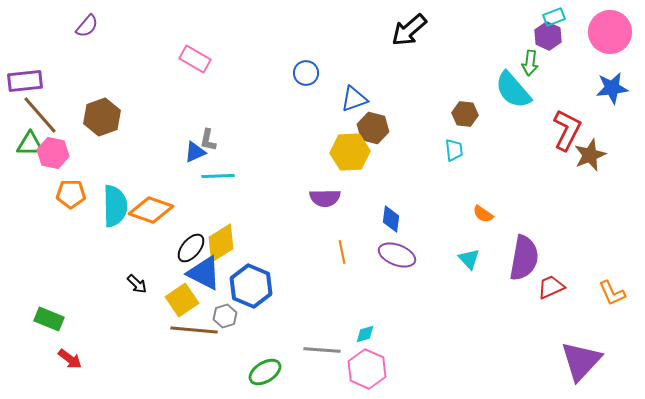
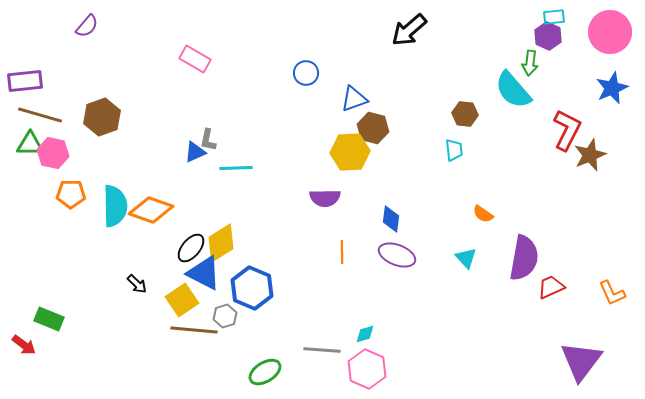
cyan rectangle at (554, 17): rotated 15 degrees clockwise
blue star at (612, 88): rotated 16 degrees counterclockwise
brown line at (40, 115): rotated 33 degrees counterclockwise
cyan line at (218, 176): moved 18 px right, 8 px up
orange line at (342, 252): rotated 10 degrees clockwise
cyan triangle at (469, 259): moved 3 px left, 1 px up
blue hexagon at (251, 286): moved 1 px right, 2 px down
red arrow at (70, 359): moved 46 px left, 14 px up
purple triangle at (581, 361): rotated 6 degrees counterclockwise
